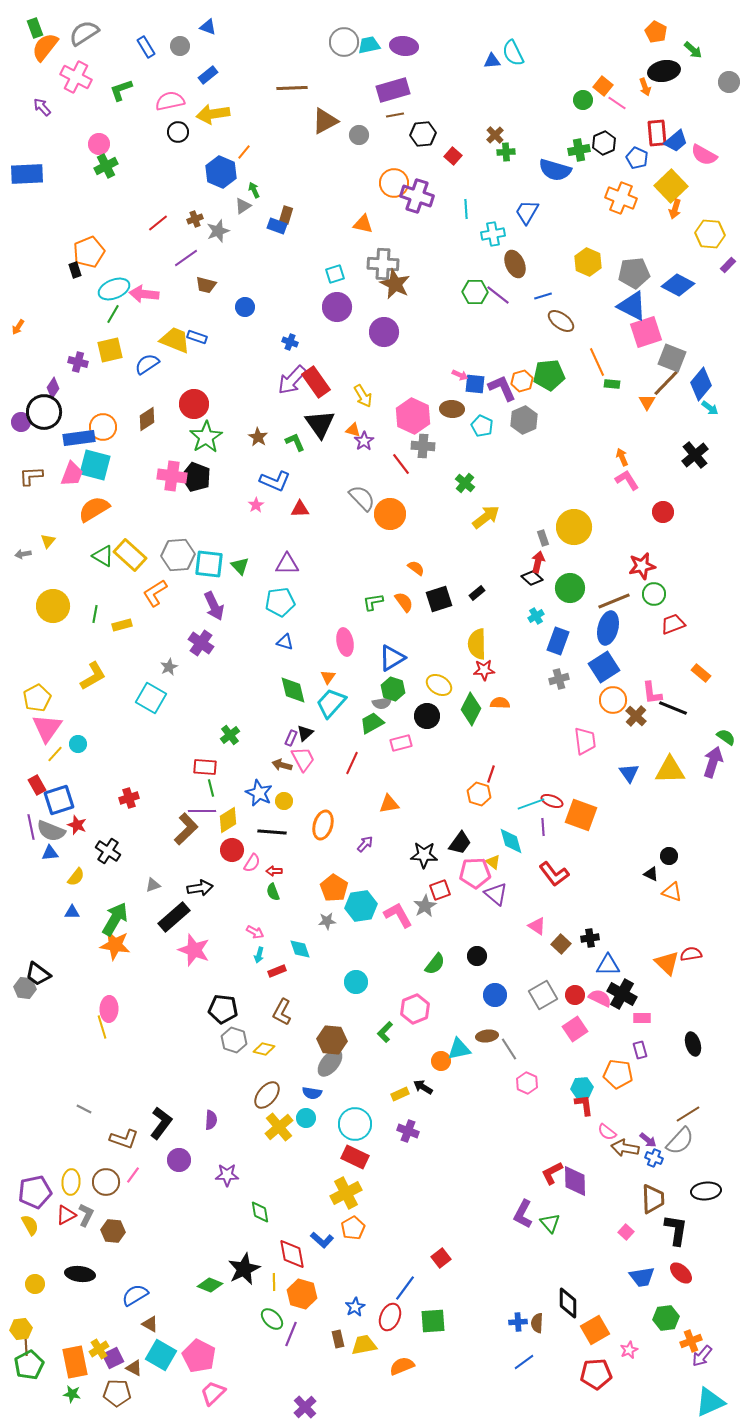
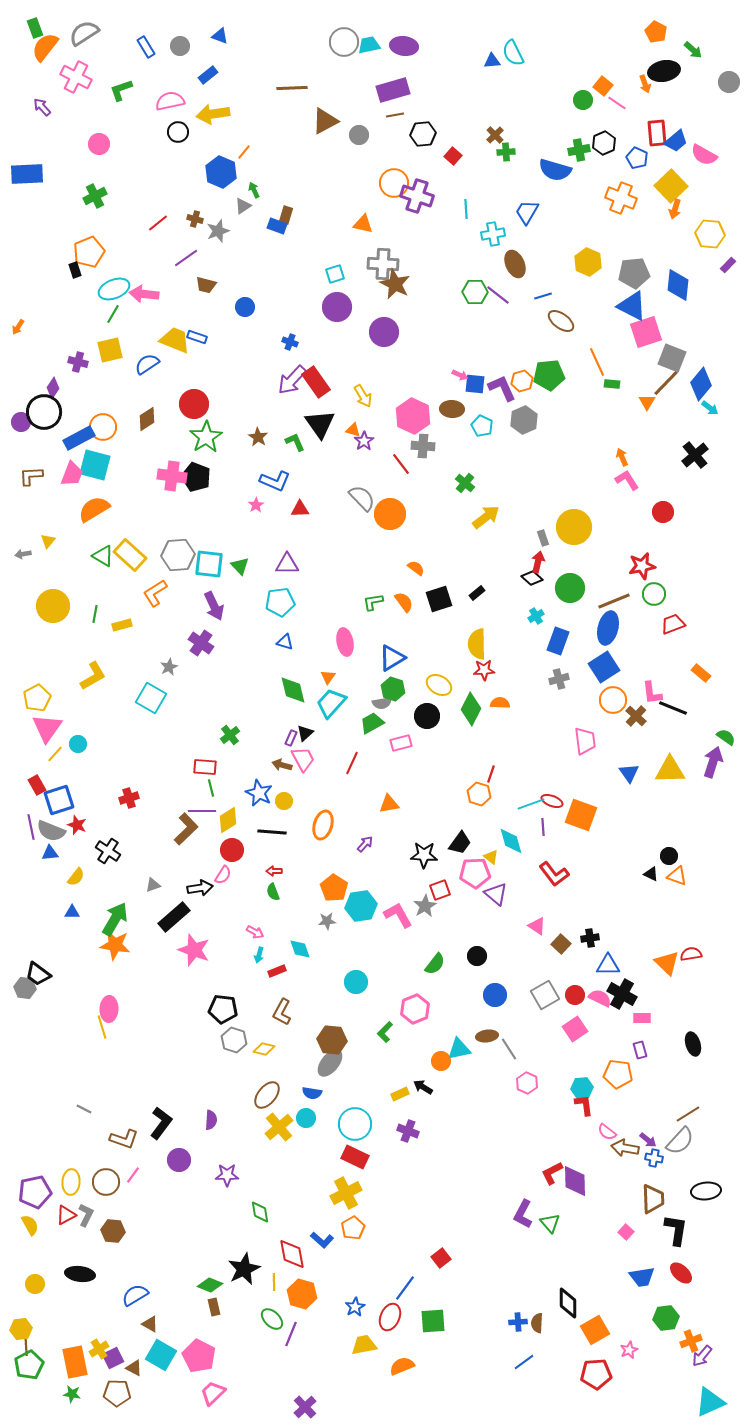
blue triangle at (208, 27): moved 12 px right, 9 px down
orange arrow at (645, 87): moved 3 px up
green cross at (106, 166): moved 11 px left, 30 px down
brown cross at (195, 219): rotated 35 degrees clockwise
blue diamond at (678, 285): rotated 68 degrees clockwise
blue rectangle at (79, 438): rotated 20 degrees counterclockwise
yellow triangle at (493, 862): moved 2 px left, 5 px up
pink semicircle at (252, 863): moved 29 px left, 12 px down
orange triangle at (672, 892): moved 5 px right, 16 px up
gray square at (543, 995): moved 2 px right
blue cross at (654, 1158): rotated 12 degrees counterclockwise
brown rectangle at (338, 1339): moved 124 px left, 32 px up
